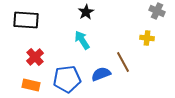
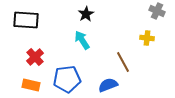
black star: moved 2 px down
blue semicircle: moved 7 px right, 11 px down
